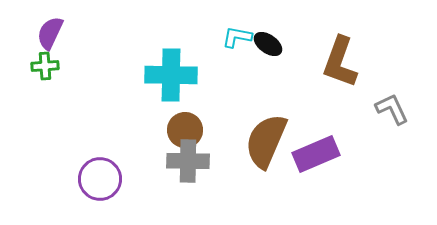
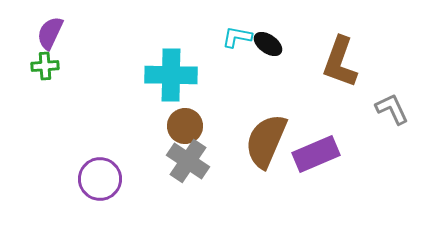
brown circle: moved 4 px up
gray cross: rotated 33 degrees clockwise
